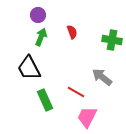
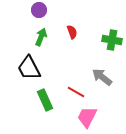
purple circle: moved 1 px right, 5 px up
